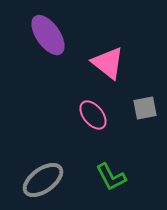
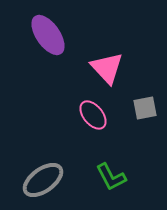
pink triangle: moved 1 px left, 5 px down; rotated 9 degrees clockwise
